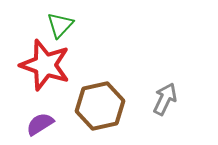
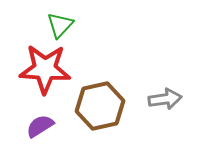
red star: moved 4 px down; rotated 15 degrees counterclockwise
gray arrow: rotated 56 degrees clockwise
purple semicircle: moved 2 px down
